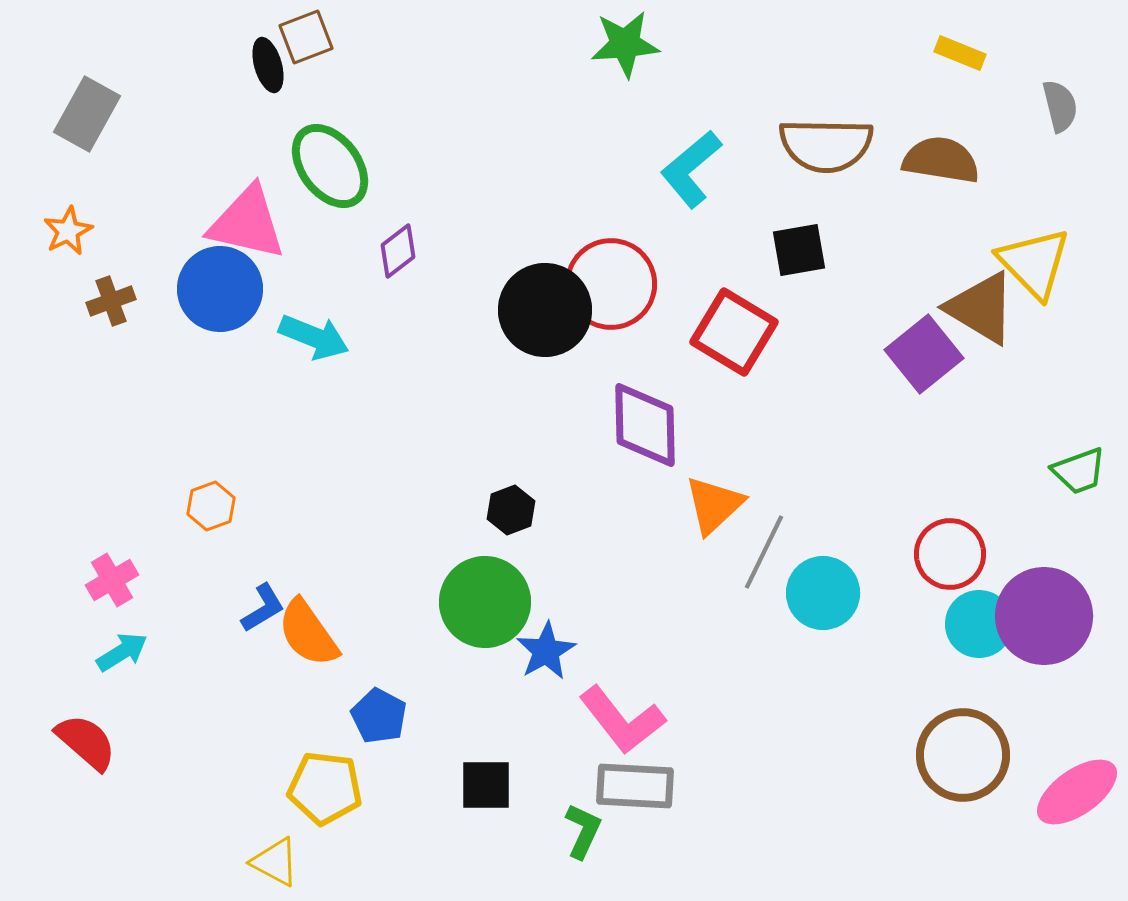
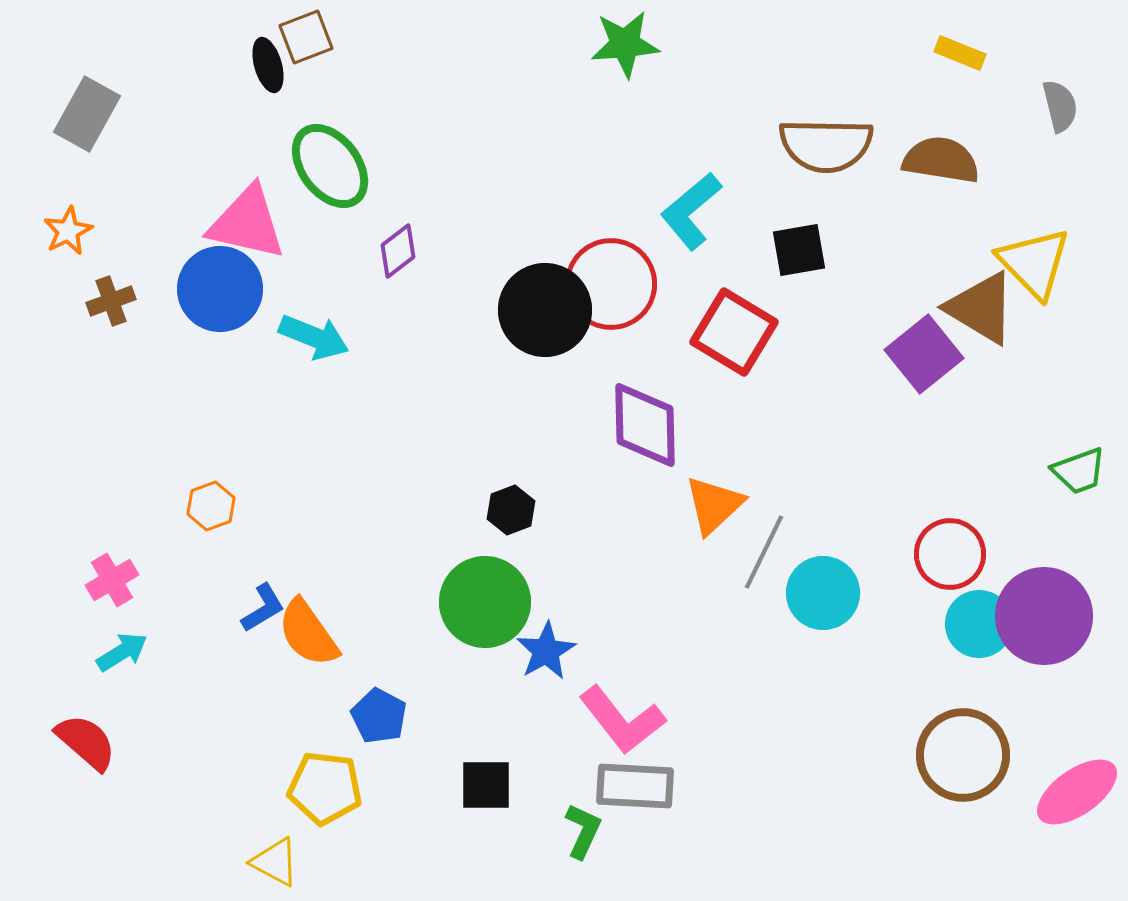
cyan L-shape at (691, 169): moved 42 px down
